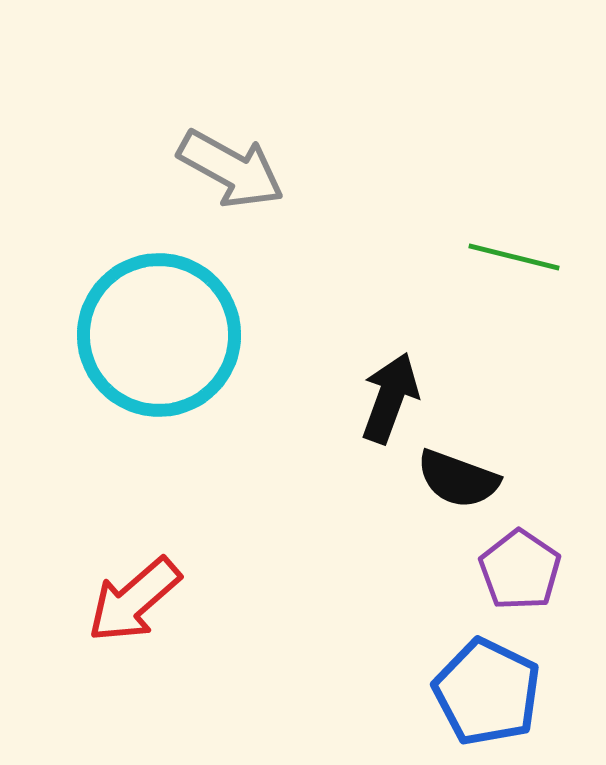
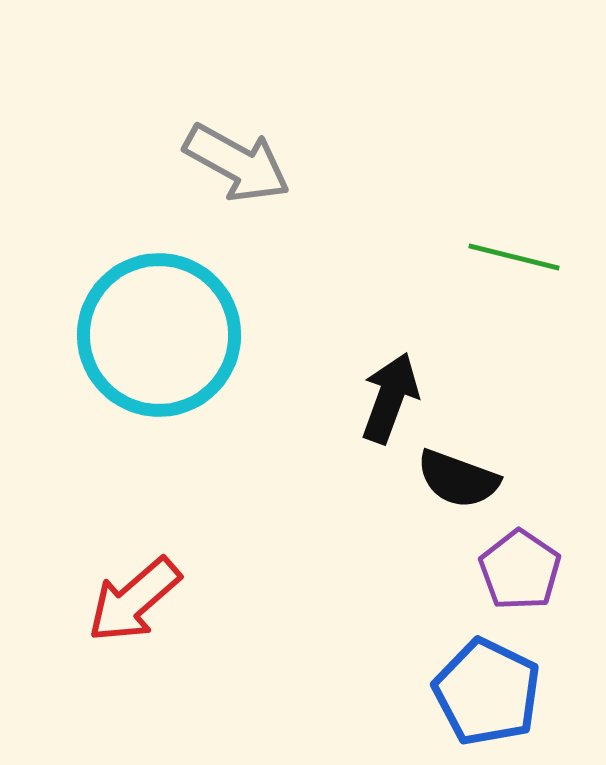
gray arrow: moved 6 px right, 6 px up
